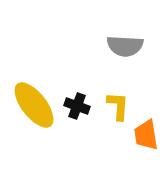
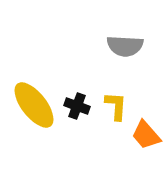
yellow L-shape: moved 2 px left
orange trapezoid: rotated 32 degrees counterclockwise
